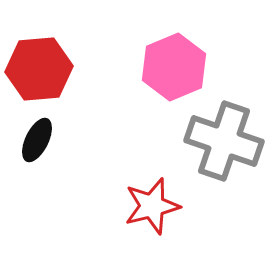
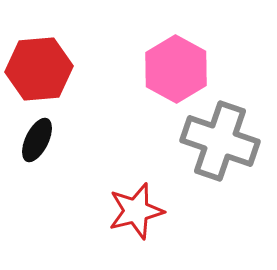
pink hexagon: moved 2 px right, 2 px down; rotated 8 degrees counterclockwise
gray cross: moved 4 px left
red star: moved 16 px left, 5 px down
